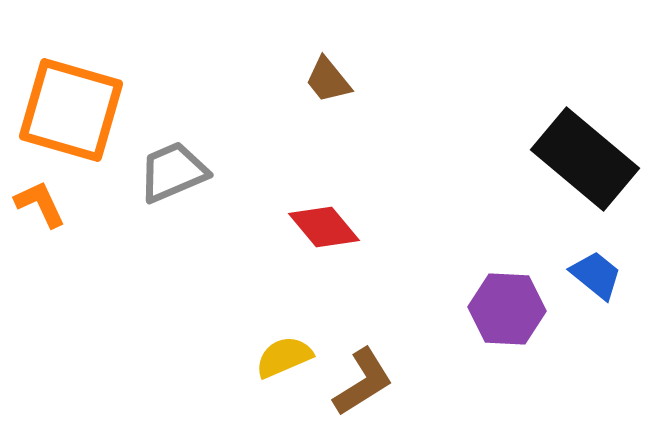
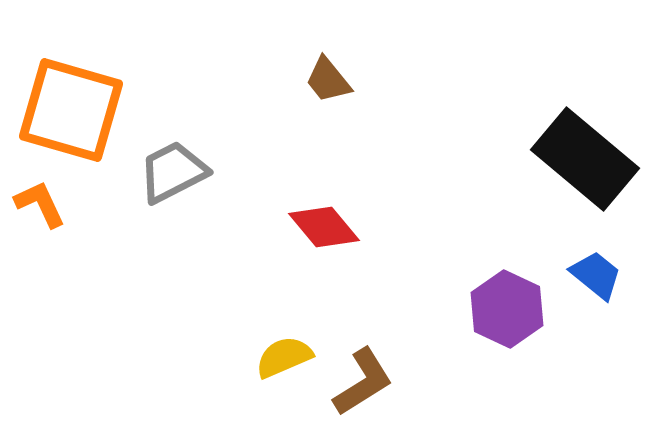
gray trapezoid: rotated 4 degrees counterclockwise
purple hexagon: rotated 22 degrees clockwise
